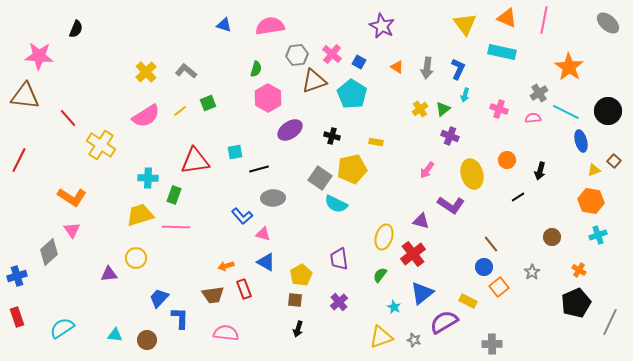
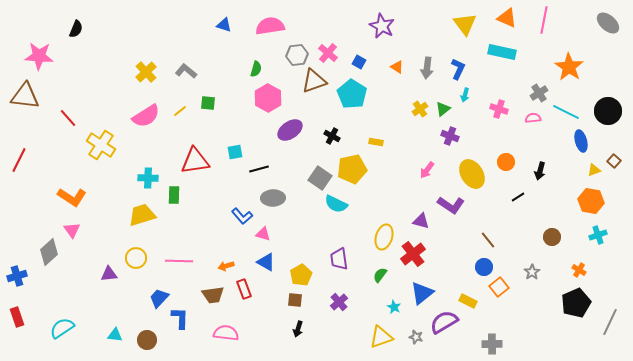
pink cross at (332, 54): moved 4 px left, 1 px up
green square at (208, 103): rotated 28 degrees clockwise
black cross at (332, 136): rotated 14 degrees clockwise
orange circle at (507, 160): moved 1 px left, 2 px down
yellow ellipse at (472, 174): rotated 16 degrees counterclockwise
green rectangle at (174, 195): rotated 18 degrees counterclockwise
yellow trapezoid at (140, 215): moved 2 px right
pink line at (176, 227): moved 3 px right, 34 px down
brown line at (491, 244): moved 3 px left, 4 px up
gray star at (414, 340): moved 2 px right, 3 px up
